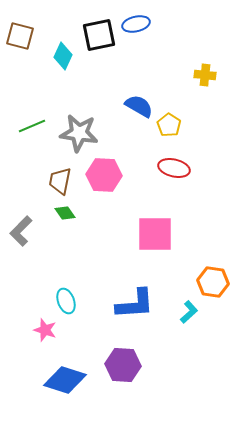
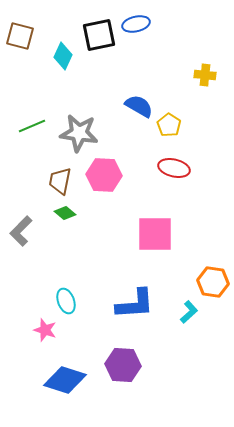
green diamond: rotated 15 degrees counterclockwise
